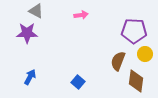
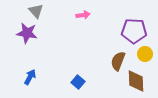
gray triangle: rotated 21 degrees clockwise
pink arrow: moved 2 px right
purple star: rotated 10 degrees clockwise
brown diamond: rotated 10 degrees counterclockwise
